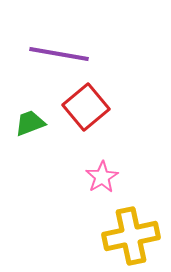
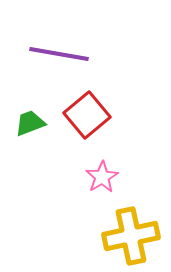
red square: moved 1 px right, 8 px down
